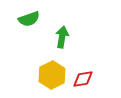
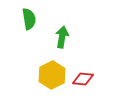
green semicircle: rotated 80 degrees counterclockwise
red diamond: rotated 15 degrees clockwise
